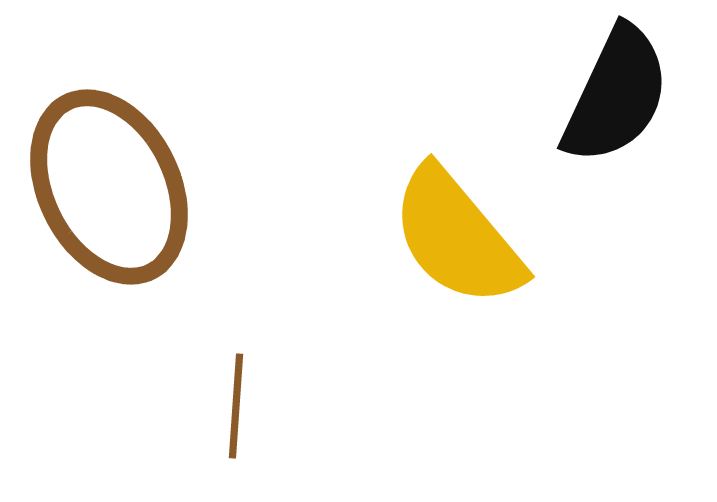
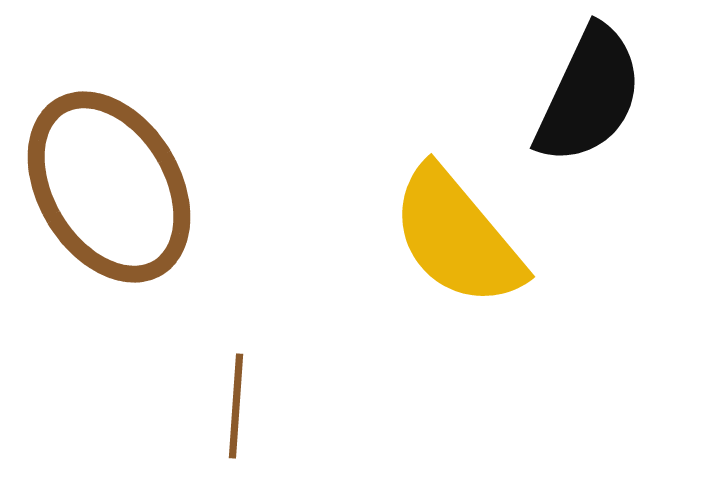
black semicircle: moved 27 px left
brown ellipse: rotated 5 degrees counterclockwise
